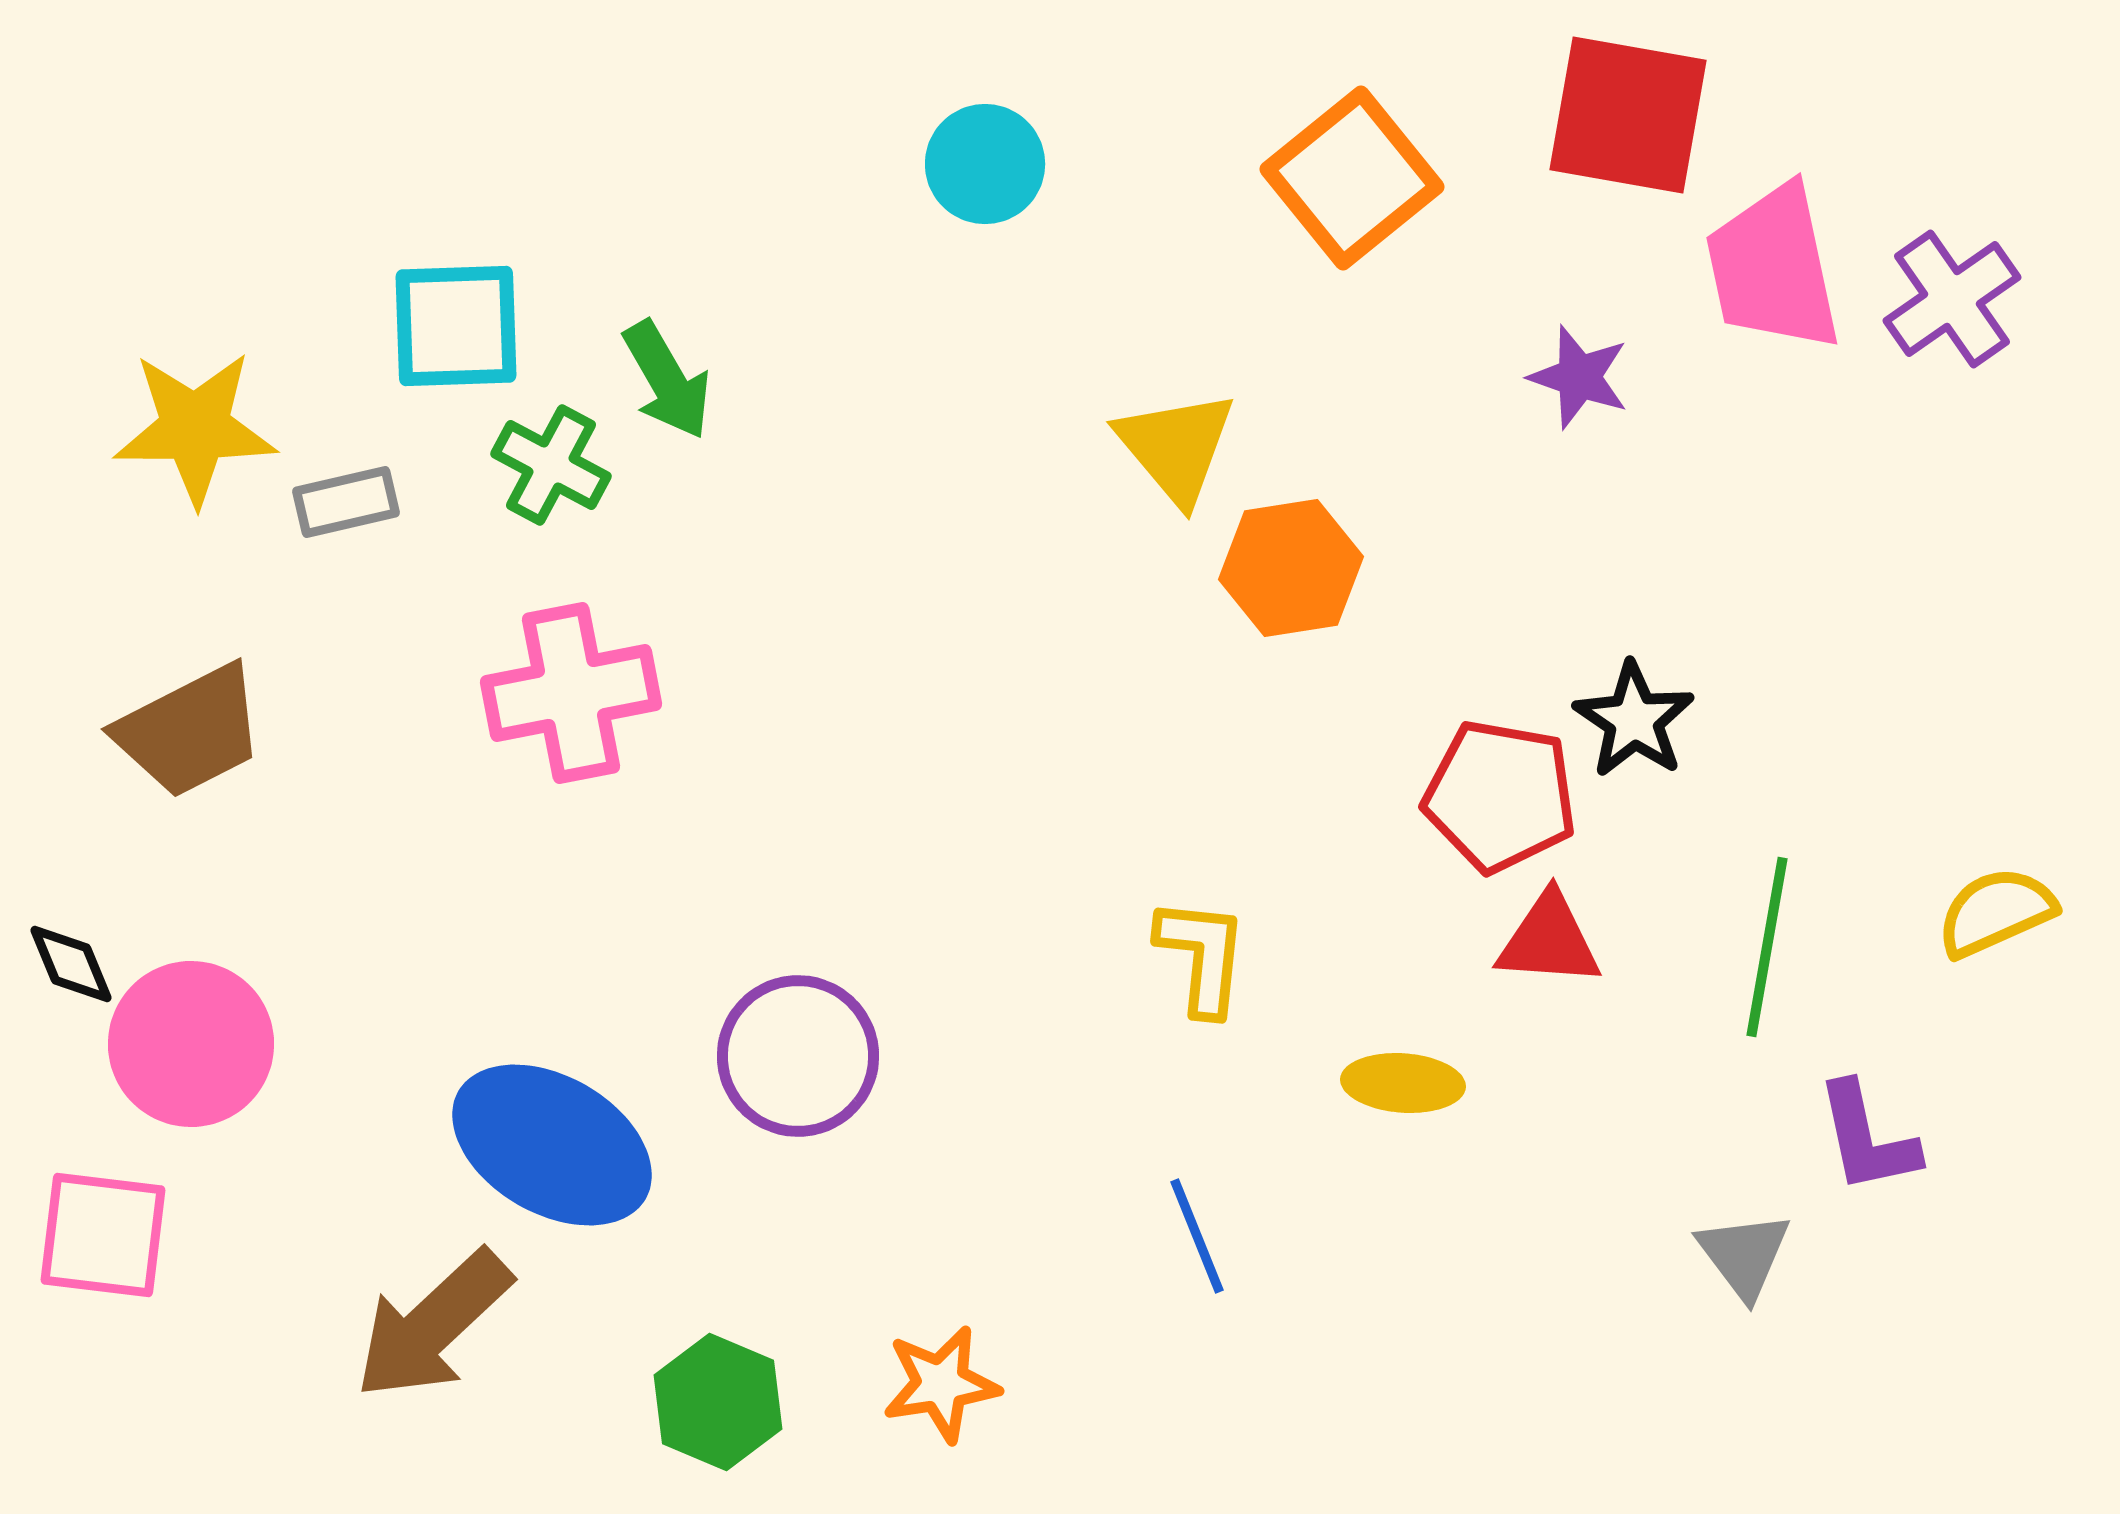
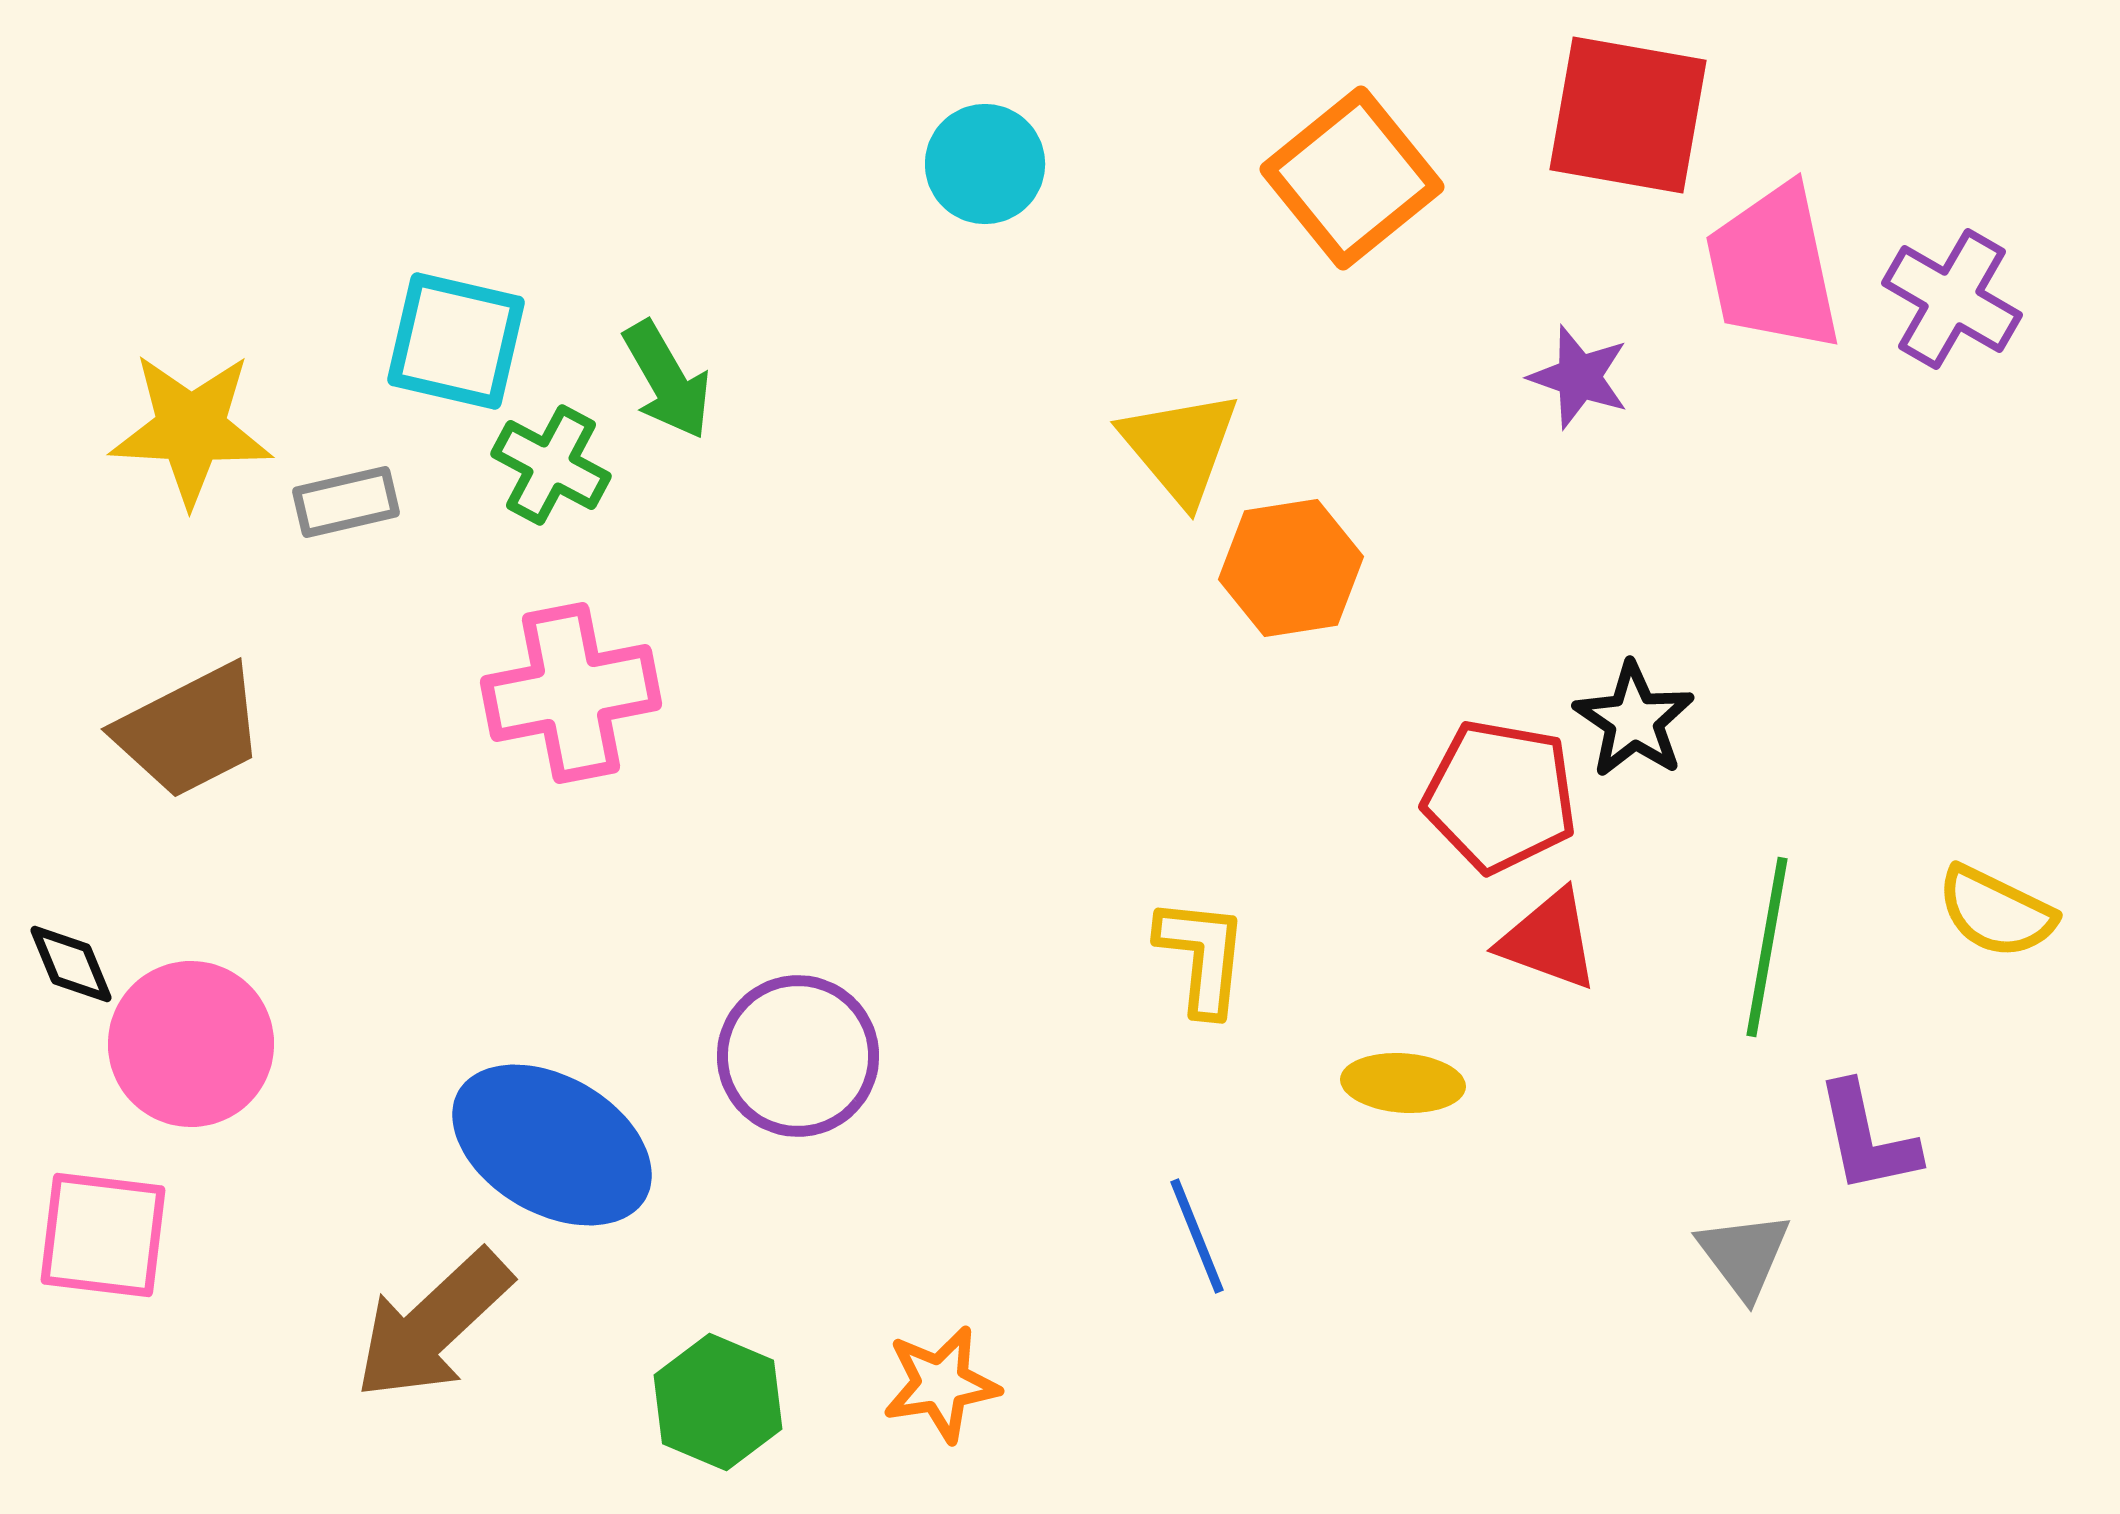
purple cross: rotated 25 degrees counterclockwise
cyan square: moved 15 px down; rotated 15 degrees clockwise
yellow star: moved 4 px left, 1 px down; rotated 3 degrees clockwise
yellow triangle: moved 4 px right
yellow semicircle: rotated 130 degrees counterclockwise
red triangle: rotated 16 degrees clockwise
